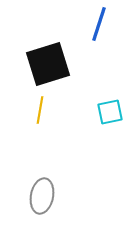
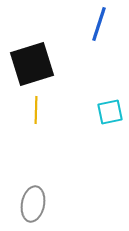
black square: moved 16 px left
yellow line: moved 4 px left; rotated 8 degrees counterclockwise
gray ellipse: moved 9 px left, 8 px down
